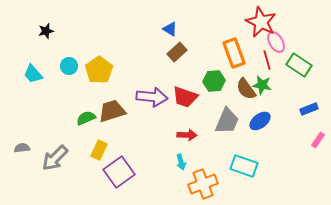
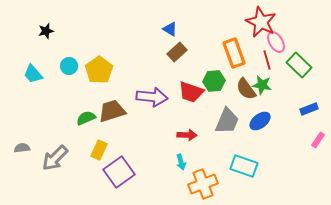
green rectangle: rotated 10 degrees clockwise
red trapezoid: moved 6 px right, 5 px up
